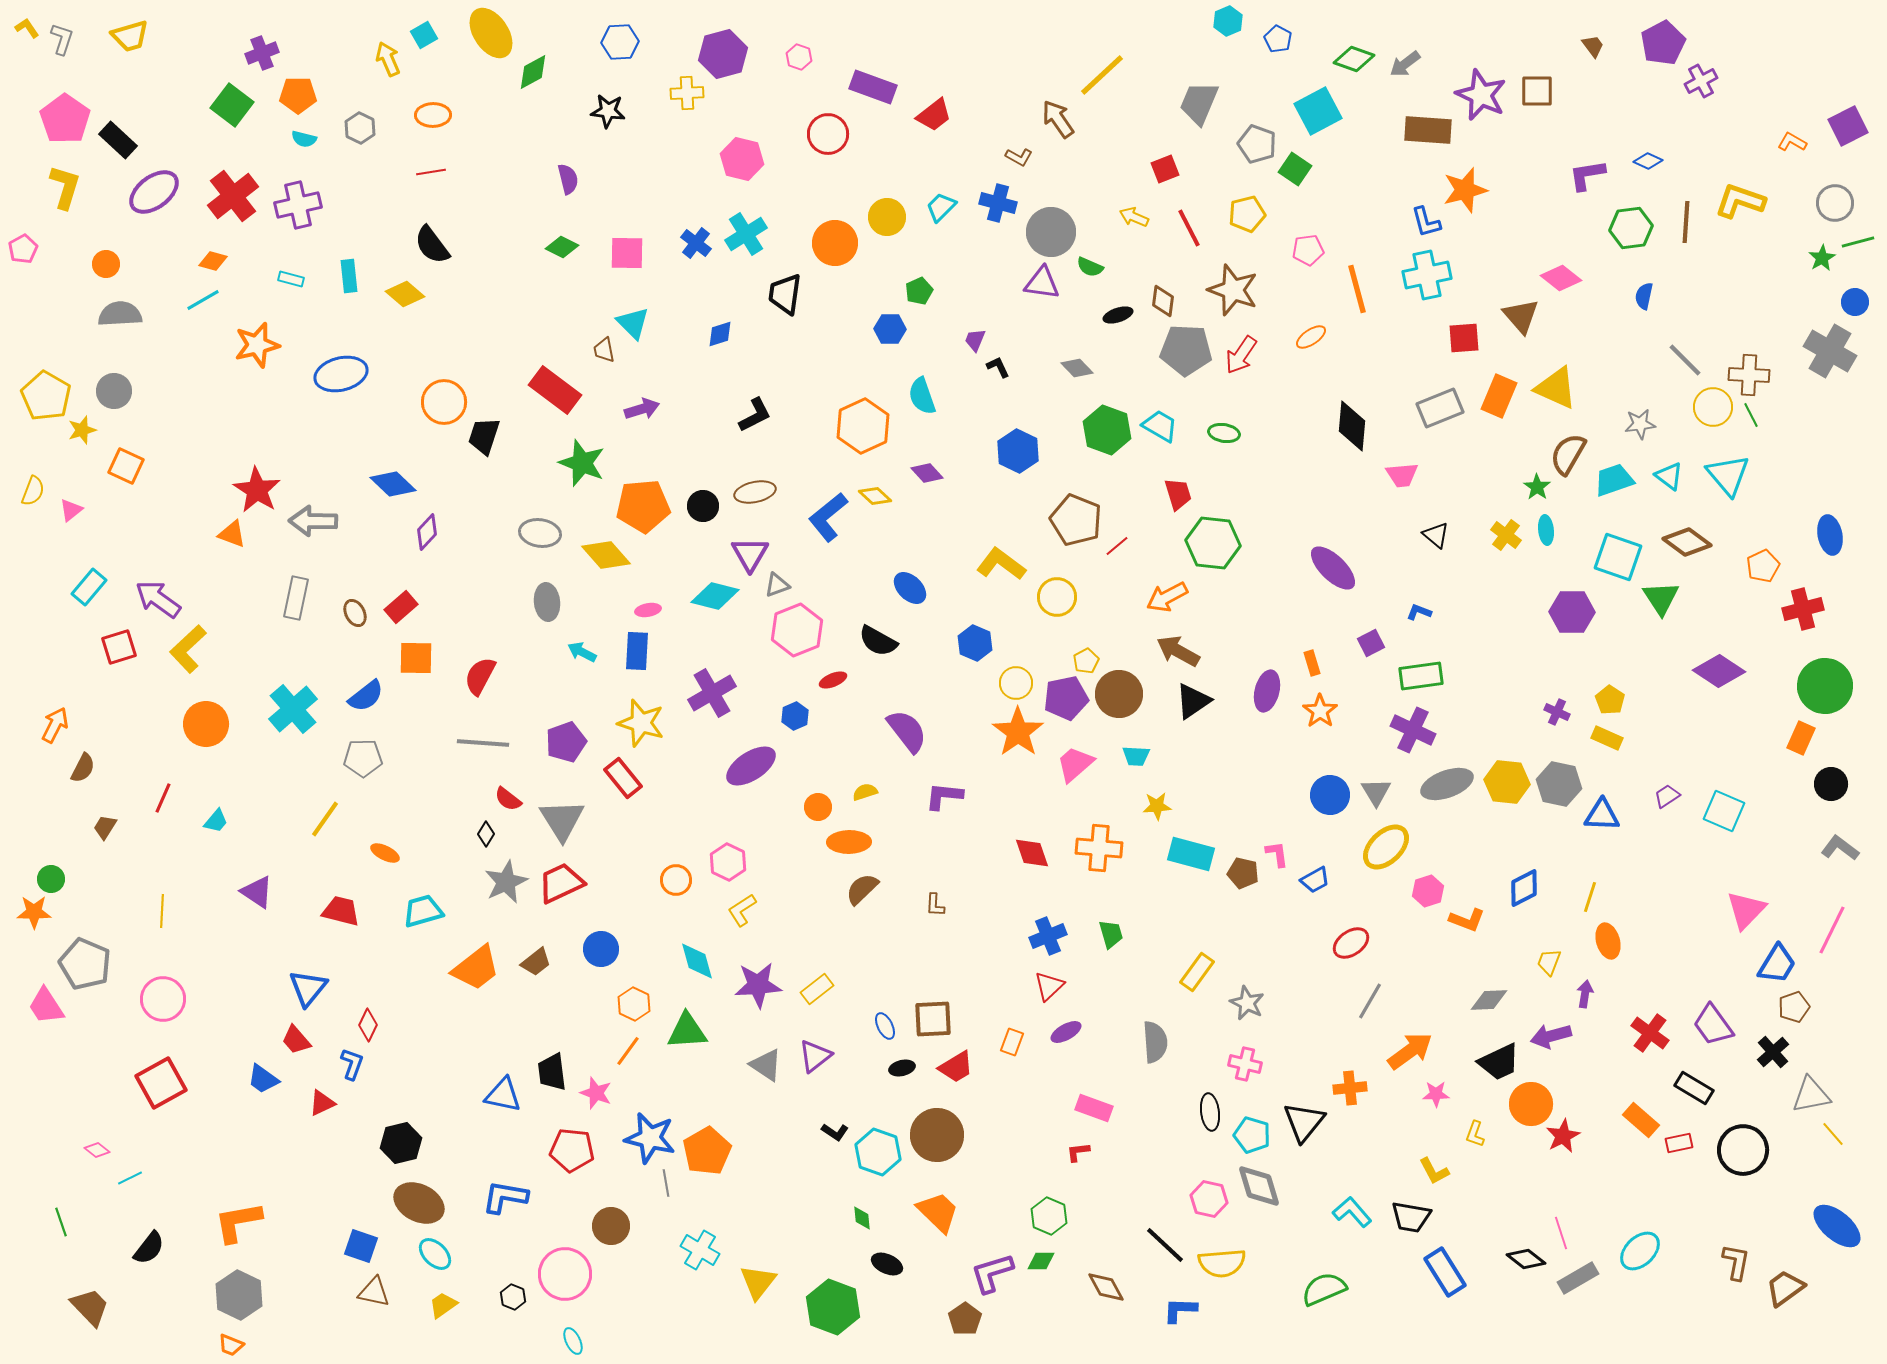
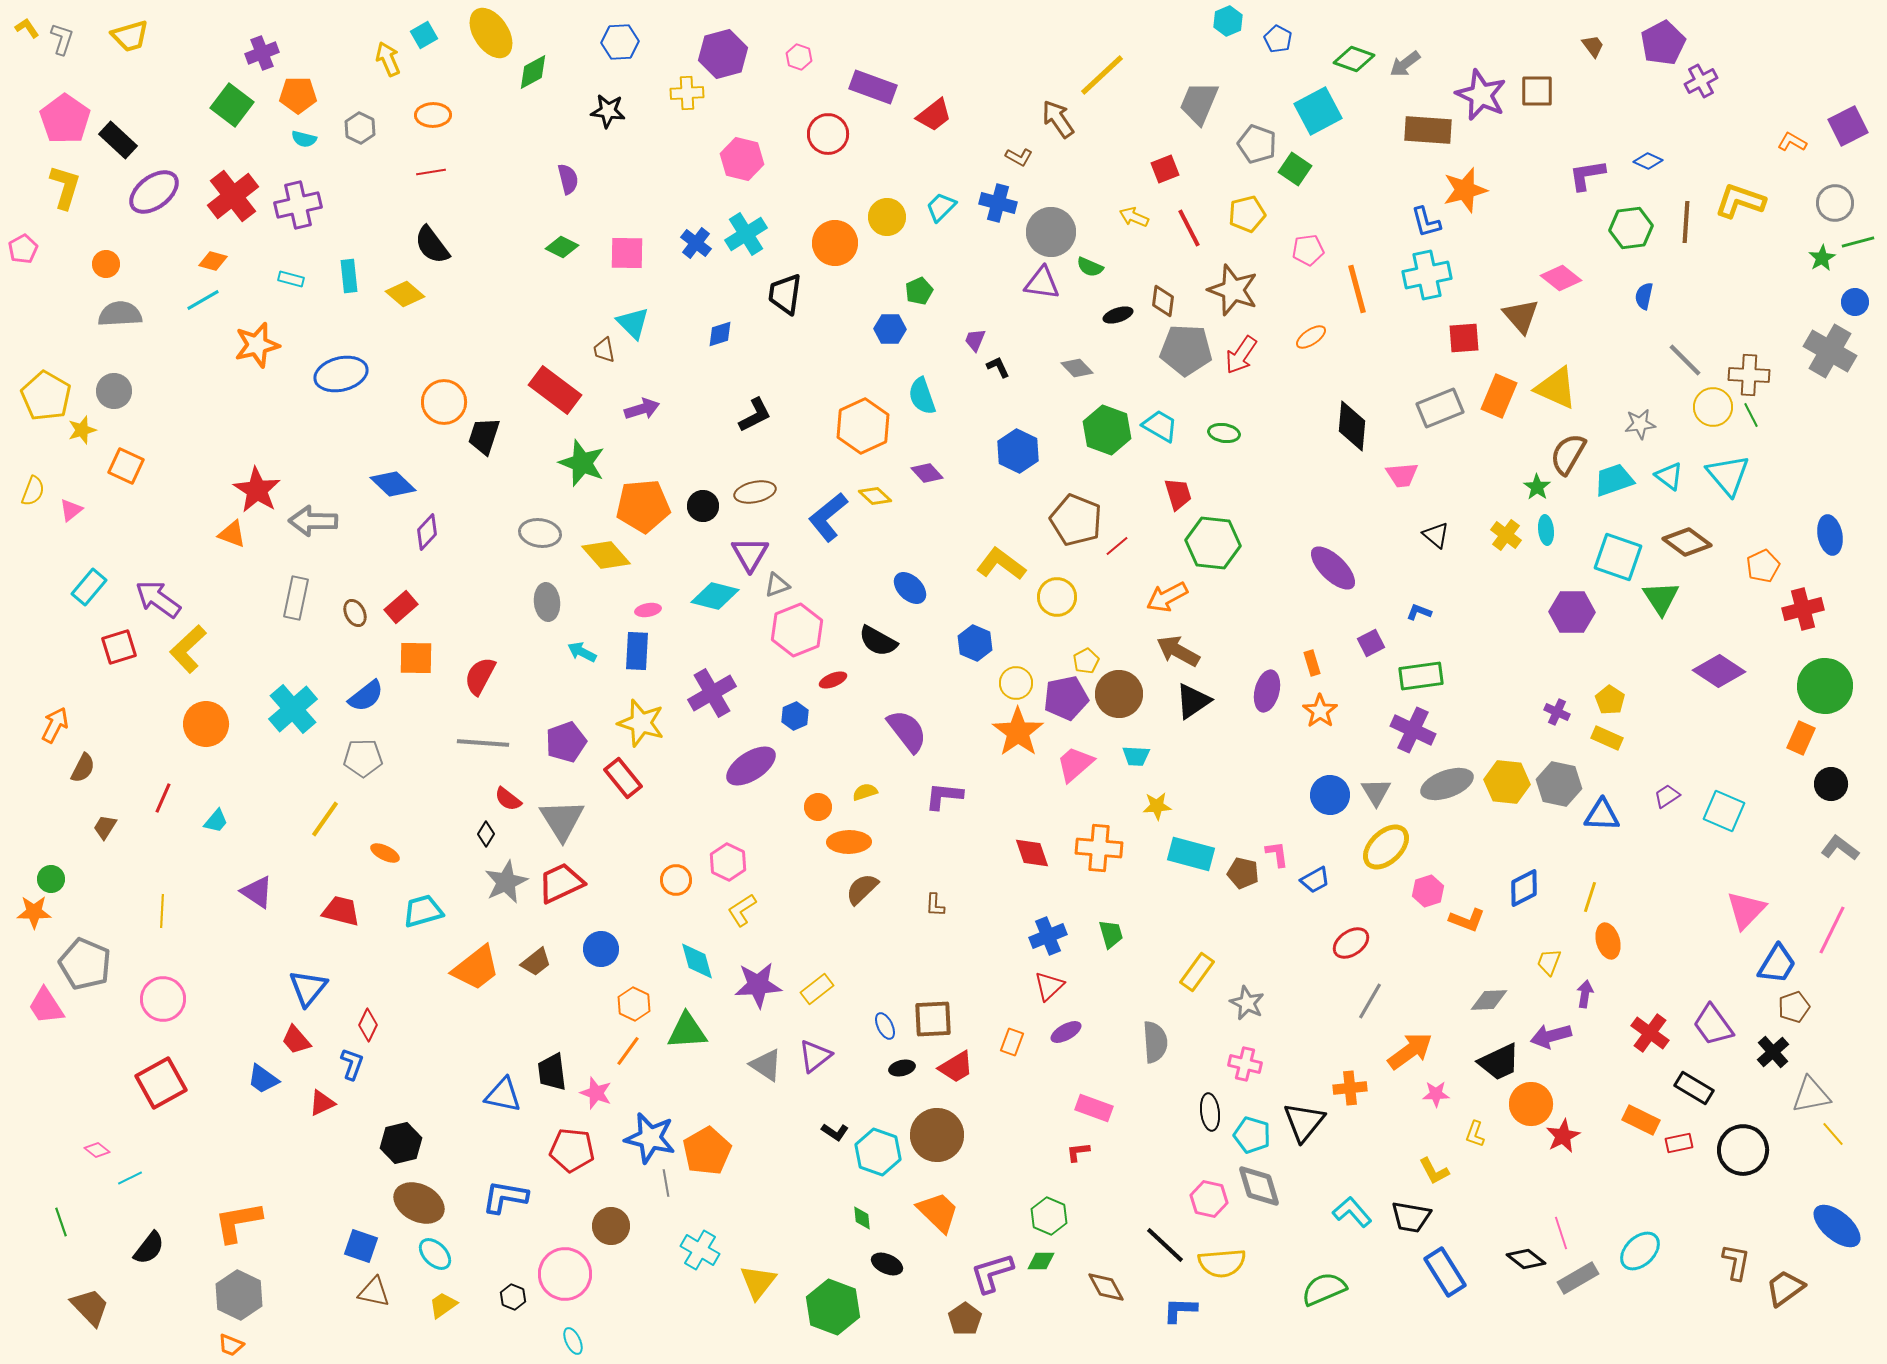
orange rectangle at (1641, 1120): rotated 15 degrees counterclockwise
